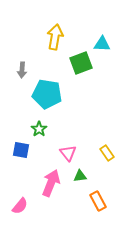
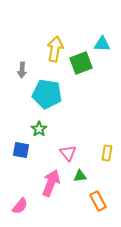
yellow arrow: moved 12 px down
yellow rectangle: rotated 42 degrees clockwise
